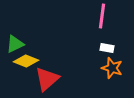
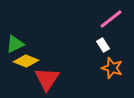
pink line: moved 9 px right, 3 px down; rotated 45 degrees clockwise
white rectangle: moved 4 px left, 3 px up; rotated 48 degrees clockwise
red triangle: rotated 16 degrees counterclockwise
